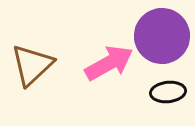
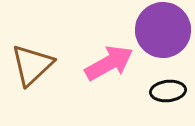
purple circle: moved 1 px right, 6 px up
black ellipse: moved 1 px up
